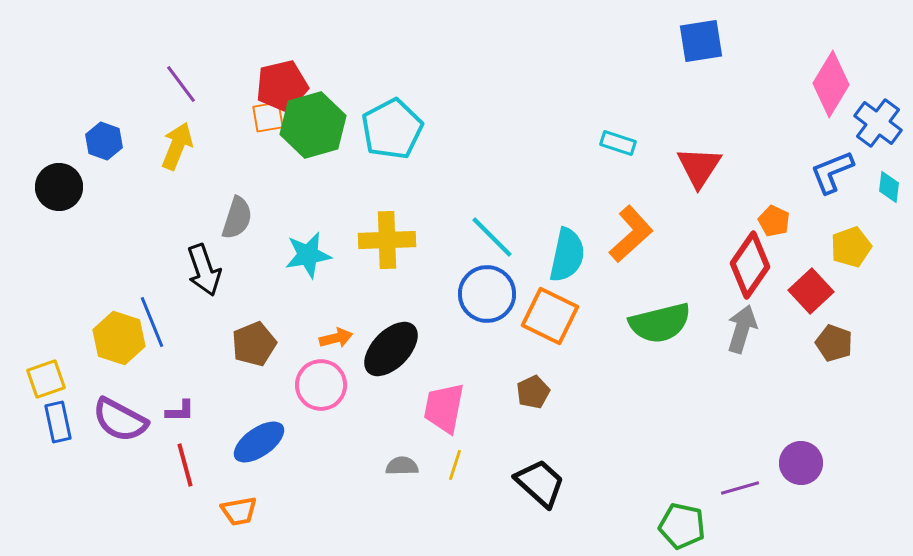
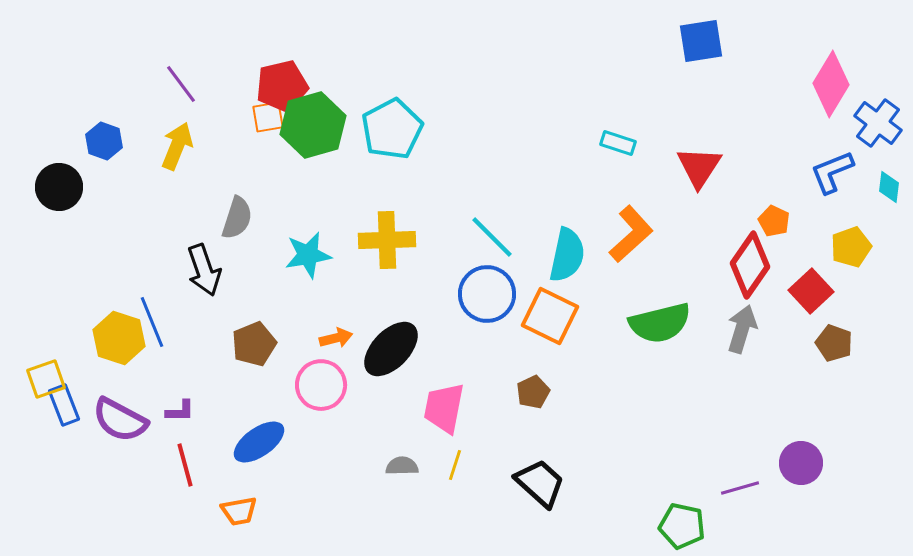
blue rectangle at (58, 422): moved 6 px right, 17 px up; rotated 9 degrees counterclockwise
